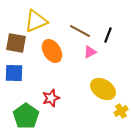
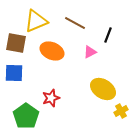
brown line: moved 5 px left, 8 px up
orange ellipse: rotated 35 degrees counterclockwise
